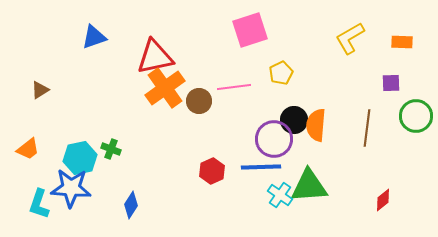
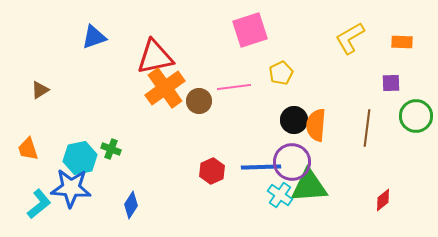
purple circle: moved 18 px right, 23 px down
orange trapezoid: rotated 110 degrees clockwise
cyan L-shape: rotated 148 degrees counterclockwise
